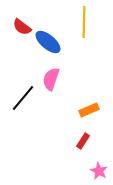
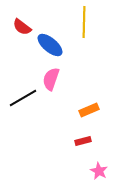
blue ellipse: moved 2 px right, 3 px down
black line: rotated 20 degrees clockwise
red rectangle: rotated 42 degrees clockwise
